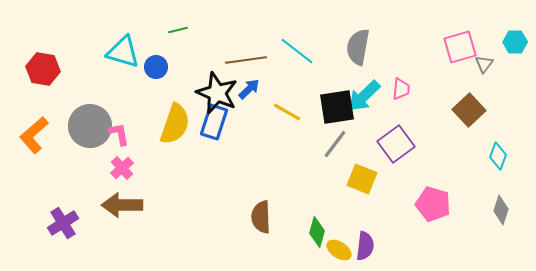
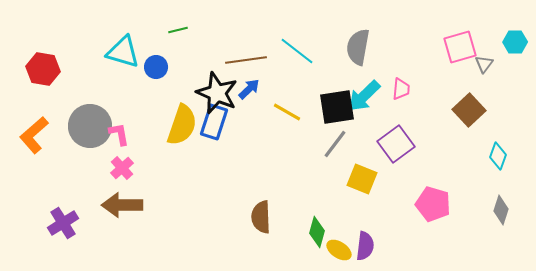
yellow semicircle: moved 7 px right, 1 px down
